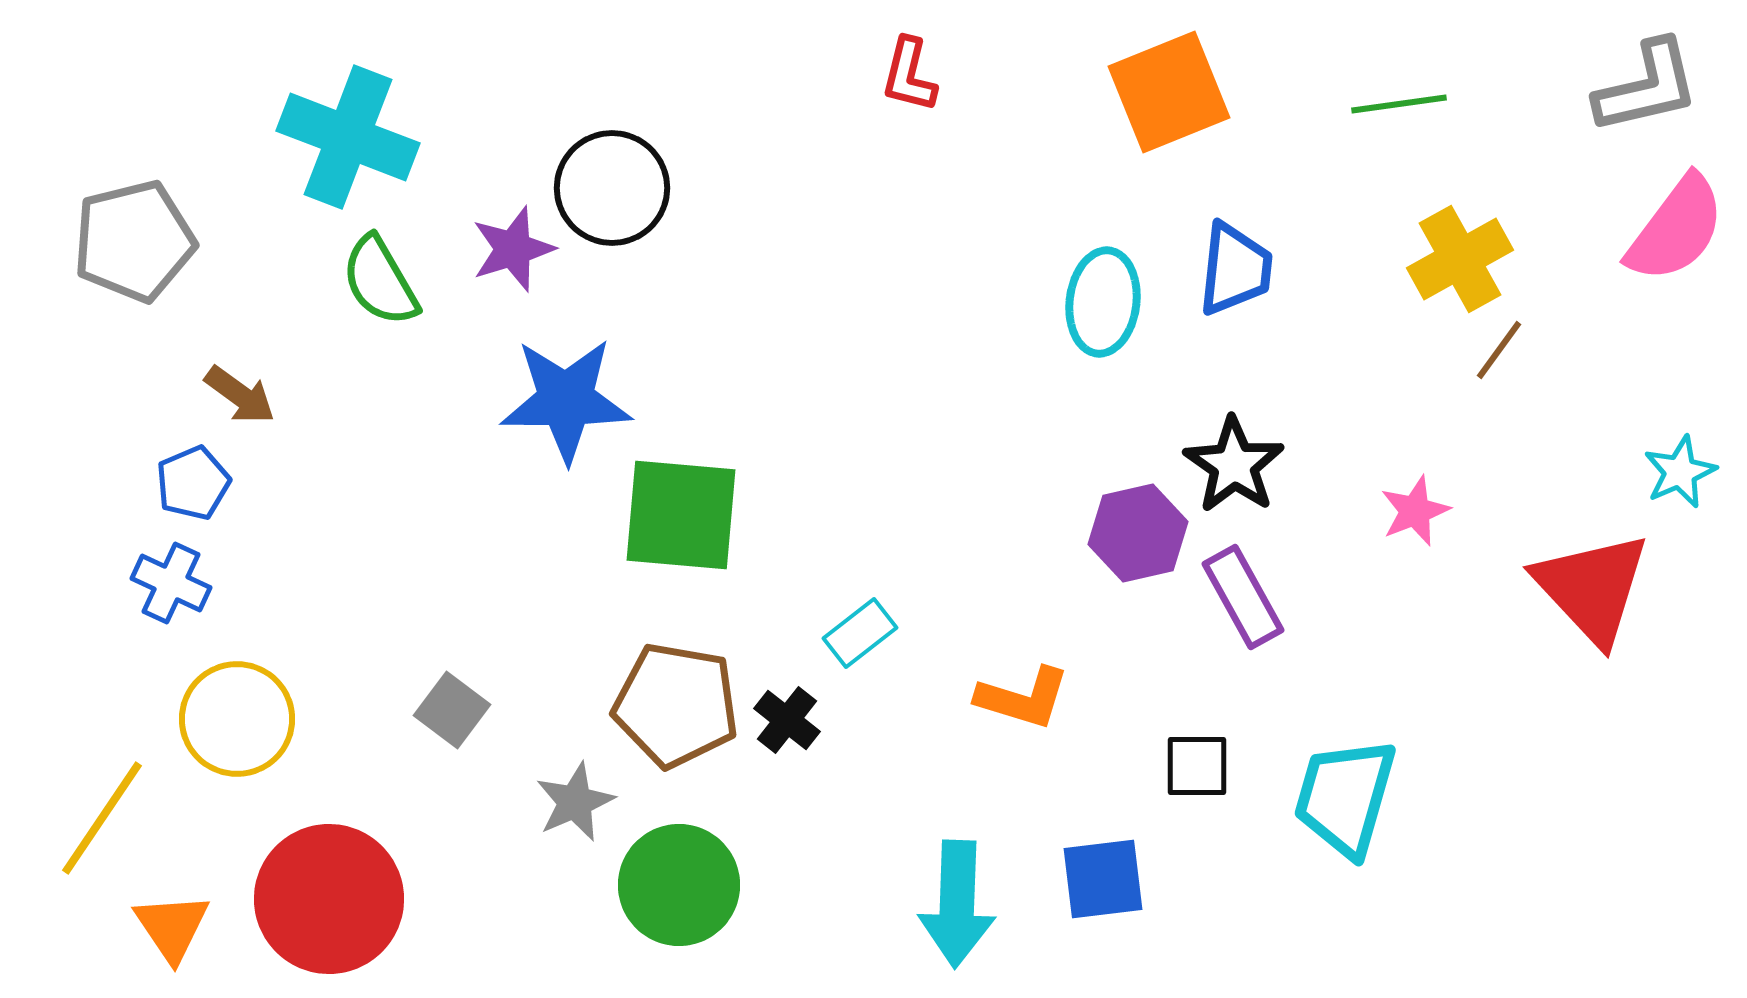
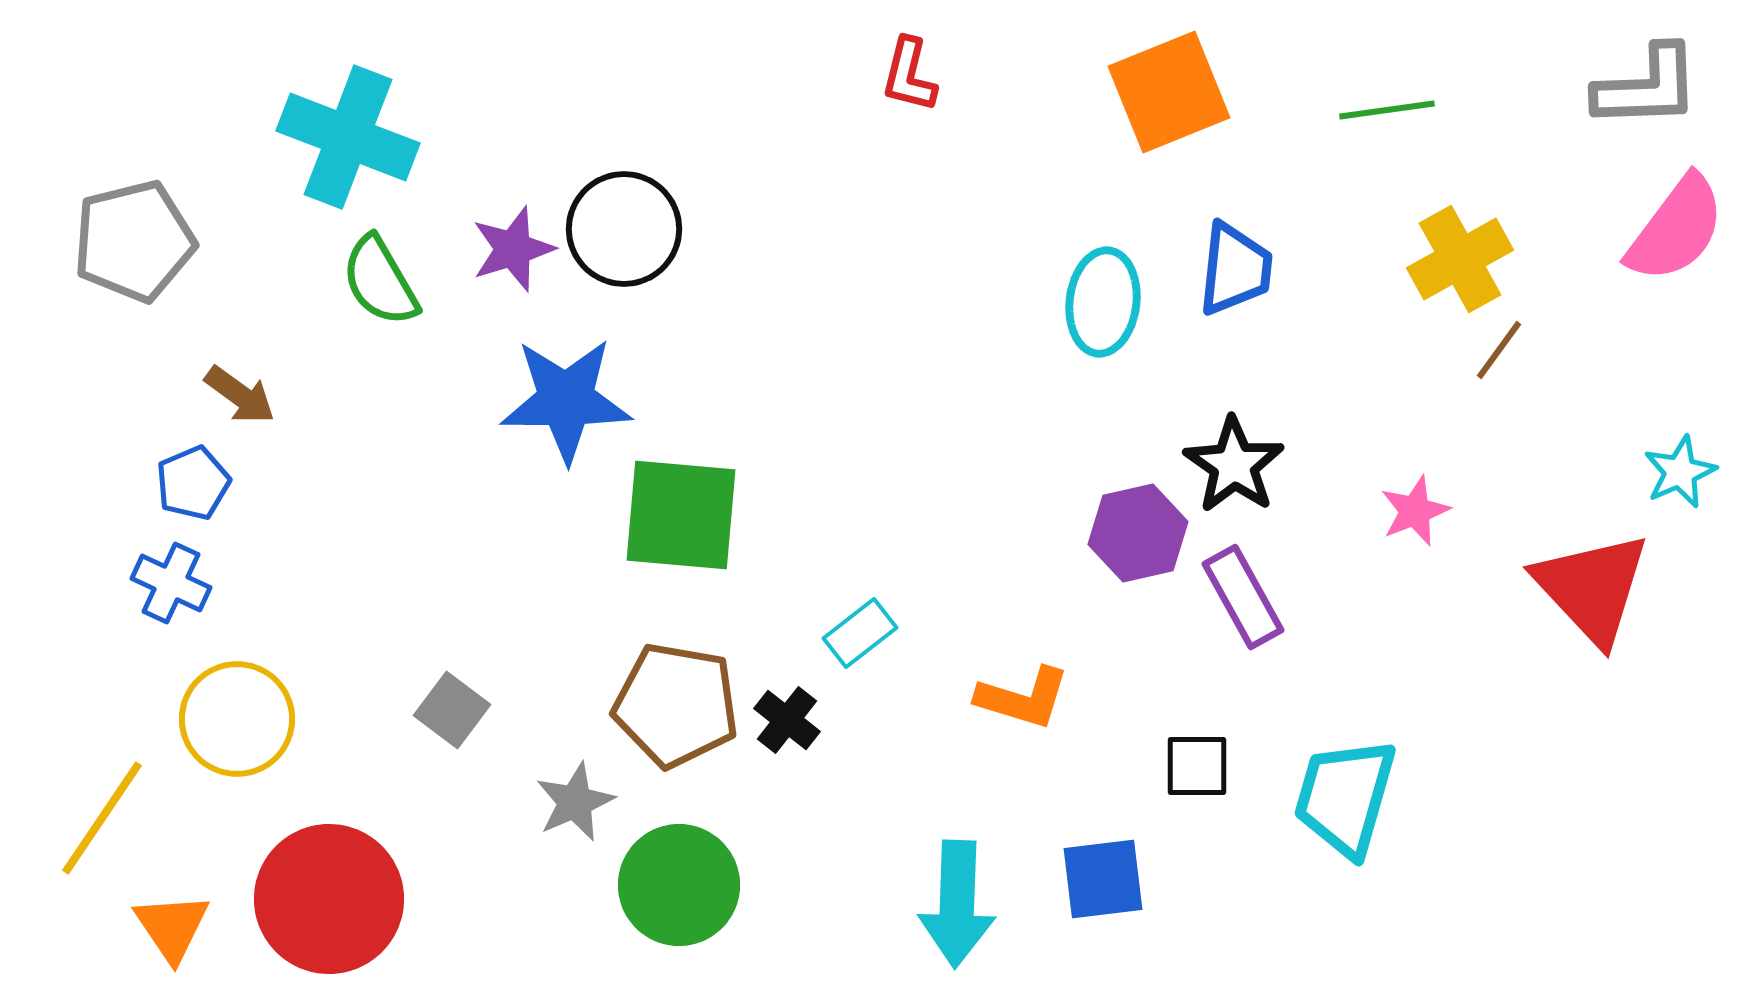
gray L-shape: rotated 11 degrees clockwise
green line: moved 12 px left, 6 px down
black circle: moved 12 px right, 41 px down
